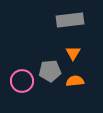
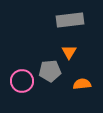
orange triangle: moved 4 px left, 1 px up
orange semicircle: moved 7 px right, 3 px down
